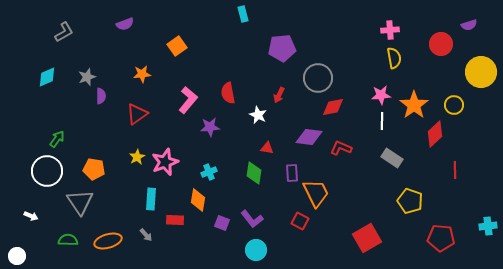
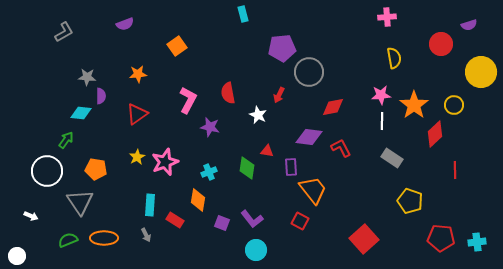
pink cross at (390, 30): moved 3 px left, 13 px up
orange star at (142, 74): moved 4 px left
cyan diamond at (47, 77): moved 34 px right, 36 px down; rotated 30 degrees clockwise
gray star at (87, 77): rotated 24 degrees clockwise
gray circle at (318, 78): moved 9 px left, 6 px up
pink L-shape at (188, 100): rotated 12 degrees counterclockwise
purple star at (210, 127): rotated 18 degrees clockwise
green arrow at (57, 139): moved 9 px right, 1 px down
red triangle at (267, 148): moved 3 px down
red L-shape at (341, 148): rotated 40 degrees clockwise
orange pentagon at (94, 169): moved 2 px right
green diamond at (254, 173): moved 7 px left, 5 px up
purple rectangle at (292, 173): moved 1 px left, 6 px up
orange trapezoid at (316, 193): moved 3 px left, 3 px up; rotated 12 degrees counterclockwise
cyan rectangle at (151, 199): moved 1 px left, 6 px down
red rectangle at (175, 220): rotated 30 degrees clockwise
cyan cross at (488, 226): moved 11 px left, 16 px down
gray arrow at (146, 235): rotated 16 degrees clockwise
red square at (367, 238): moved 3 px left, 1 px down; rotated 12 degrees counterclockwise
green semicircle at (68, 240): rotated 24 degrees counterclockwise
orange ellipse at (108, 241): moved 4 px left, 3 px up; rotated 16 degrees clockwise
